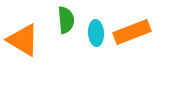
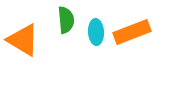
cyan ellipse: moved 1 px up
